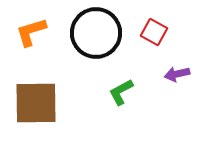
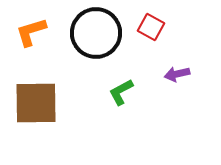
red square: moved 3 px left, 5 px up
